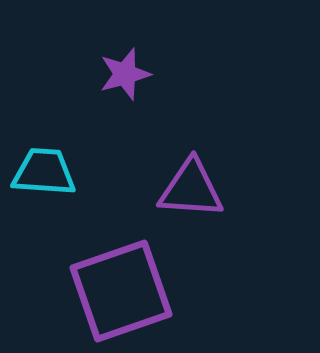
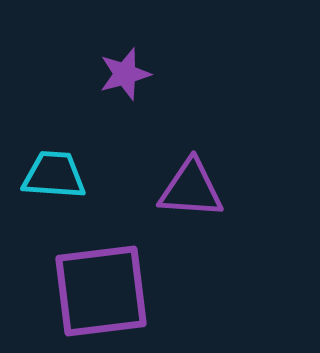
cyan trapezoid: moved 10 px right, 3 px down
purple square: moved 20 px left; rotated 12 degrees clockwise
